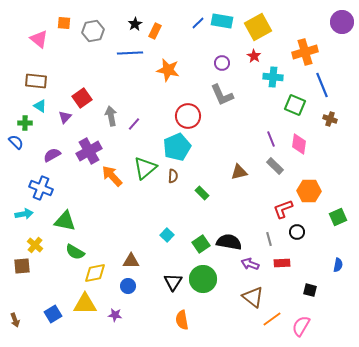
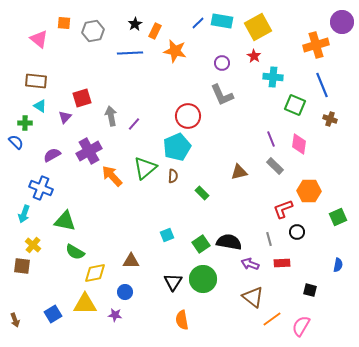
orange cross at (305, 52): moved 11 px right, 7 px up
orange star at (168, 70): moved 7 px right, 19 px up
red square at (82, 98): rotated 18 degrees clockwise
cyan arrow at (24, 214): rotated 120 degrees clockwise
cyan square at (167, 235): rotated 24 degrees clockwise
yellow cross at (35, 245): moved 2 px left
brown square at (22, 266): rotated 12 degrees clockwise
blue circle at (128, 286): moved 3 px left, 6 px down
